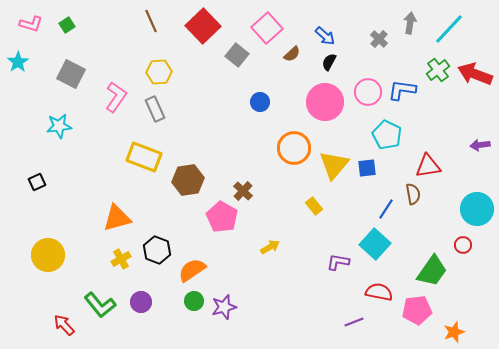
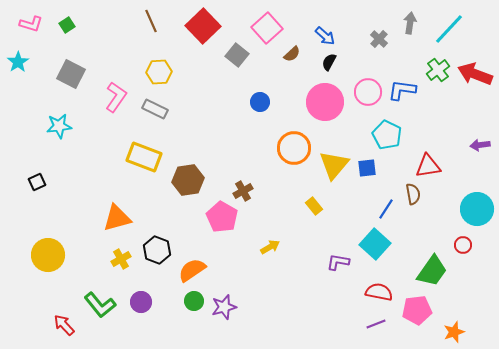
gray rectangle at (155, 109): rotated 40 degrees counterclockwise
brown cross at (243, 191): rotated 18 degrees clockwise
purple line at (354, 322): moved 22 px right, 2 px down
